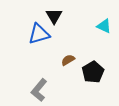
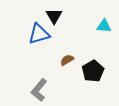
cyan triangle: rotated 21 degrees counterclockwise
brown semicircle: moved 1 px left
black pentagon: moved 1 px up
